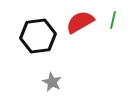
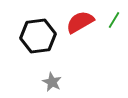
green line: moved 1 px right; rotated 18 degrees clockwise
